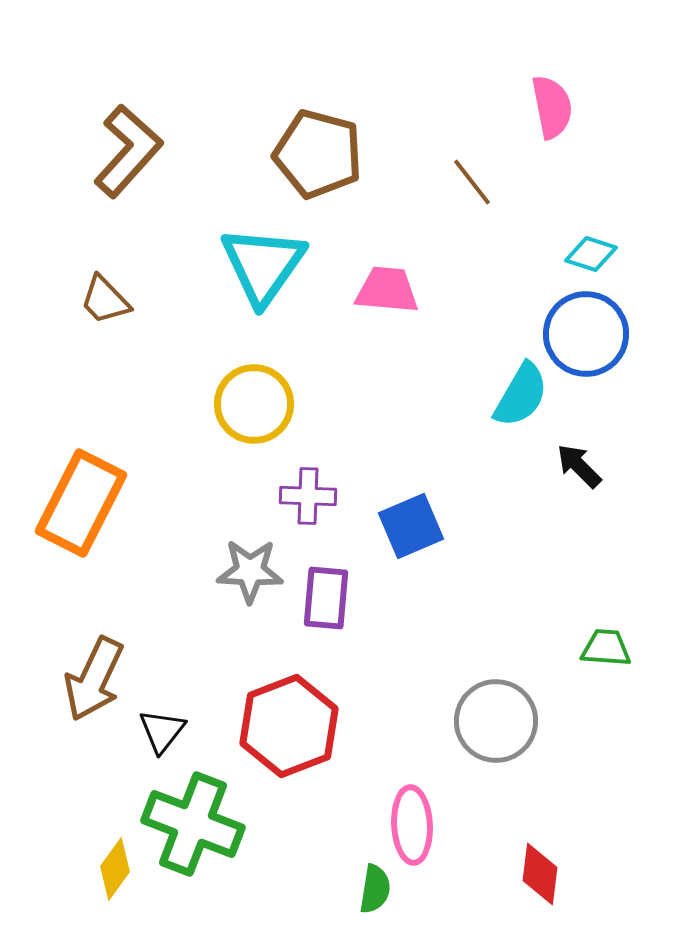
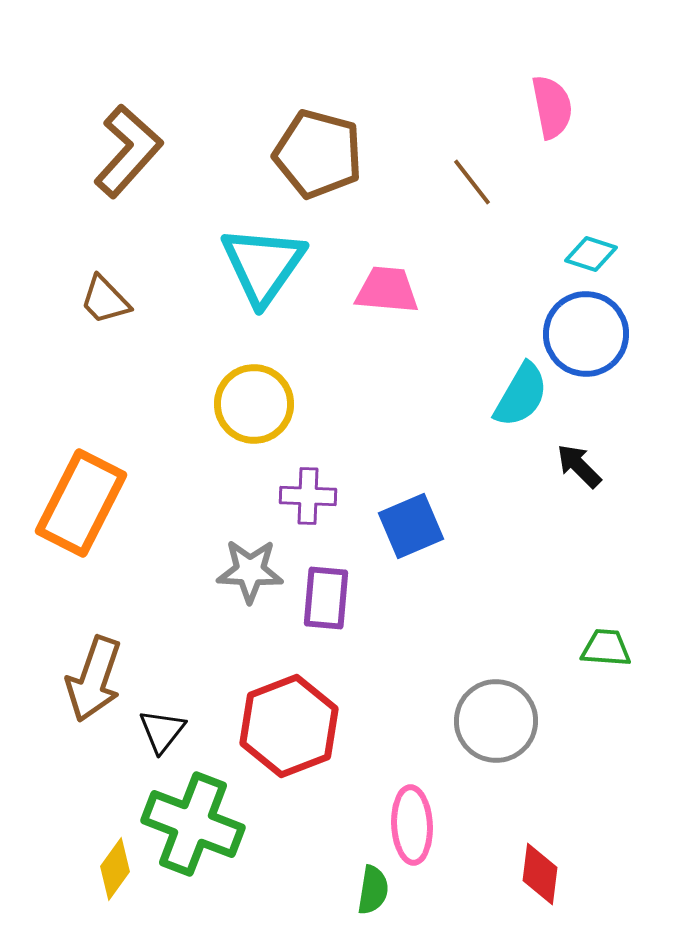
brown arrow: rotated 6 degrees counterclockwise
green semicircle: moved 2 px left, 1 px down
